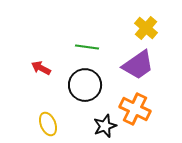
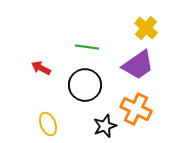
orange cross: moved 1 px right
